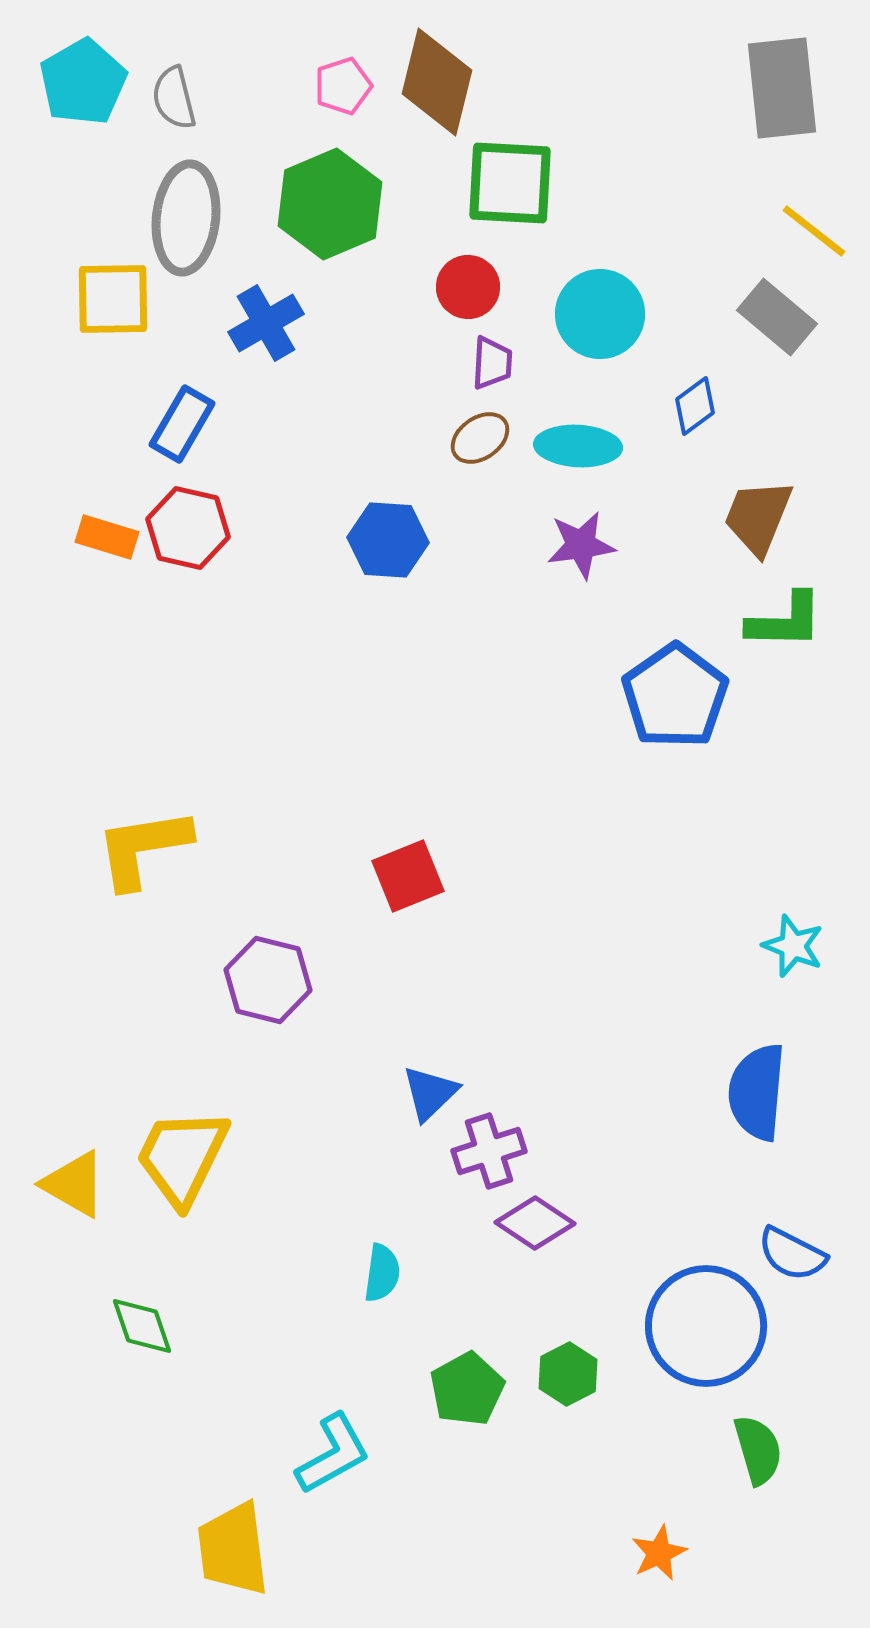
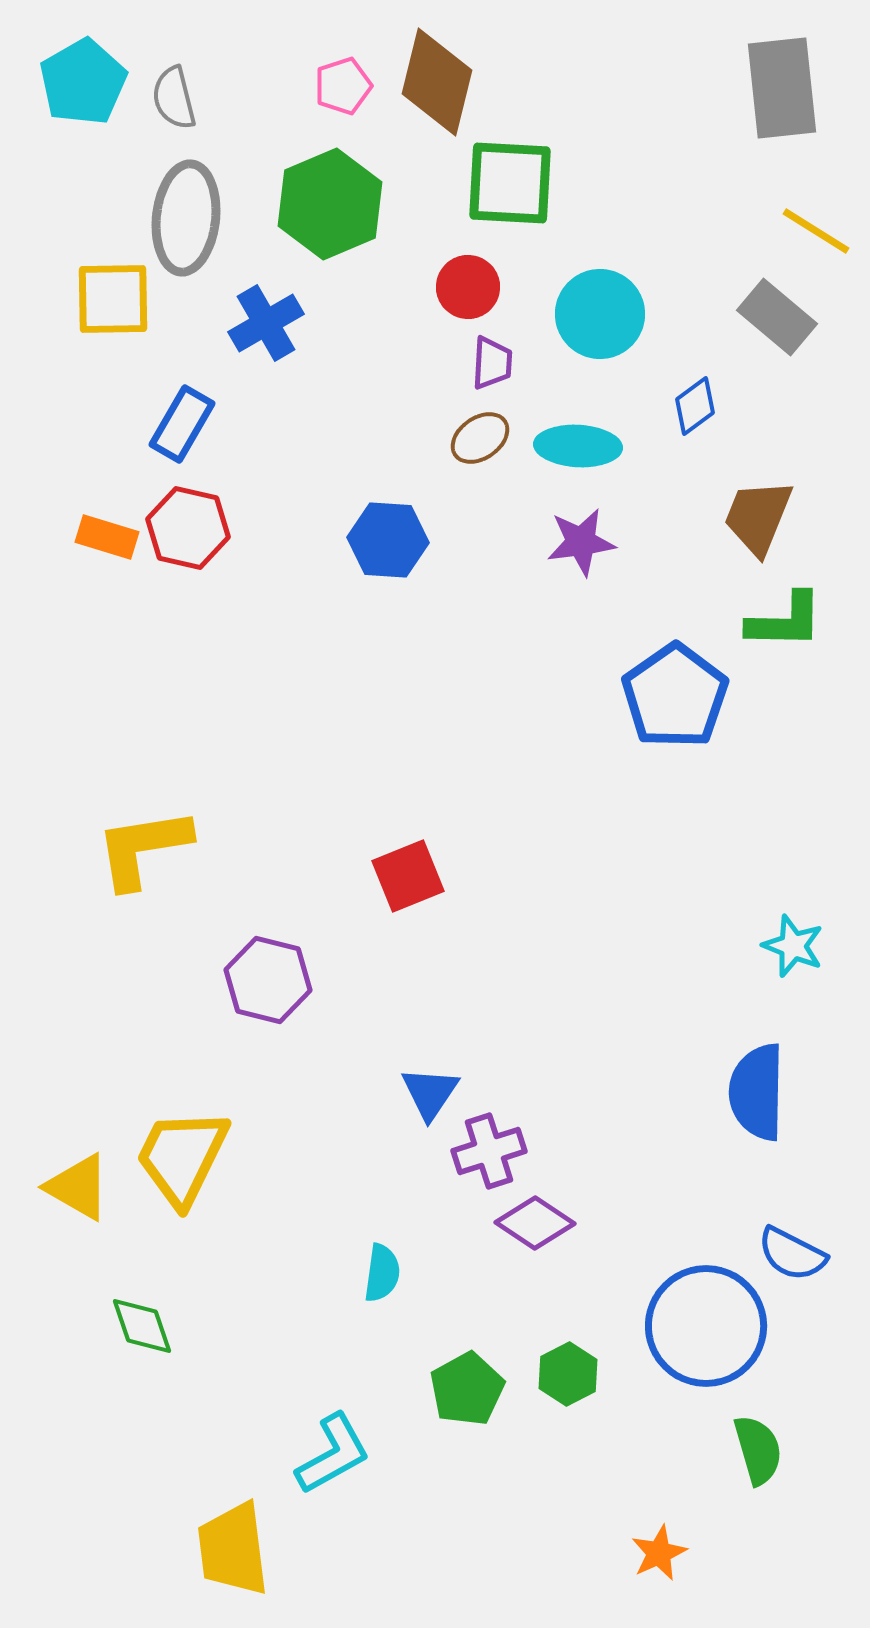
yellow line at (814, 231): moved 2 px right; rotated 6 degrees counterclockwise
purple star at (581, 545): moved 3 px up
blue semicircle at (757, 1092): rotated 4 degrees counterclockwise
blue triangle at (430, 1093): rotated 12 degrees counterclockwise
yellow triangle at (74, 1184): moved 4 px right, 3 px down
